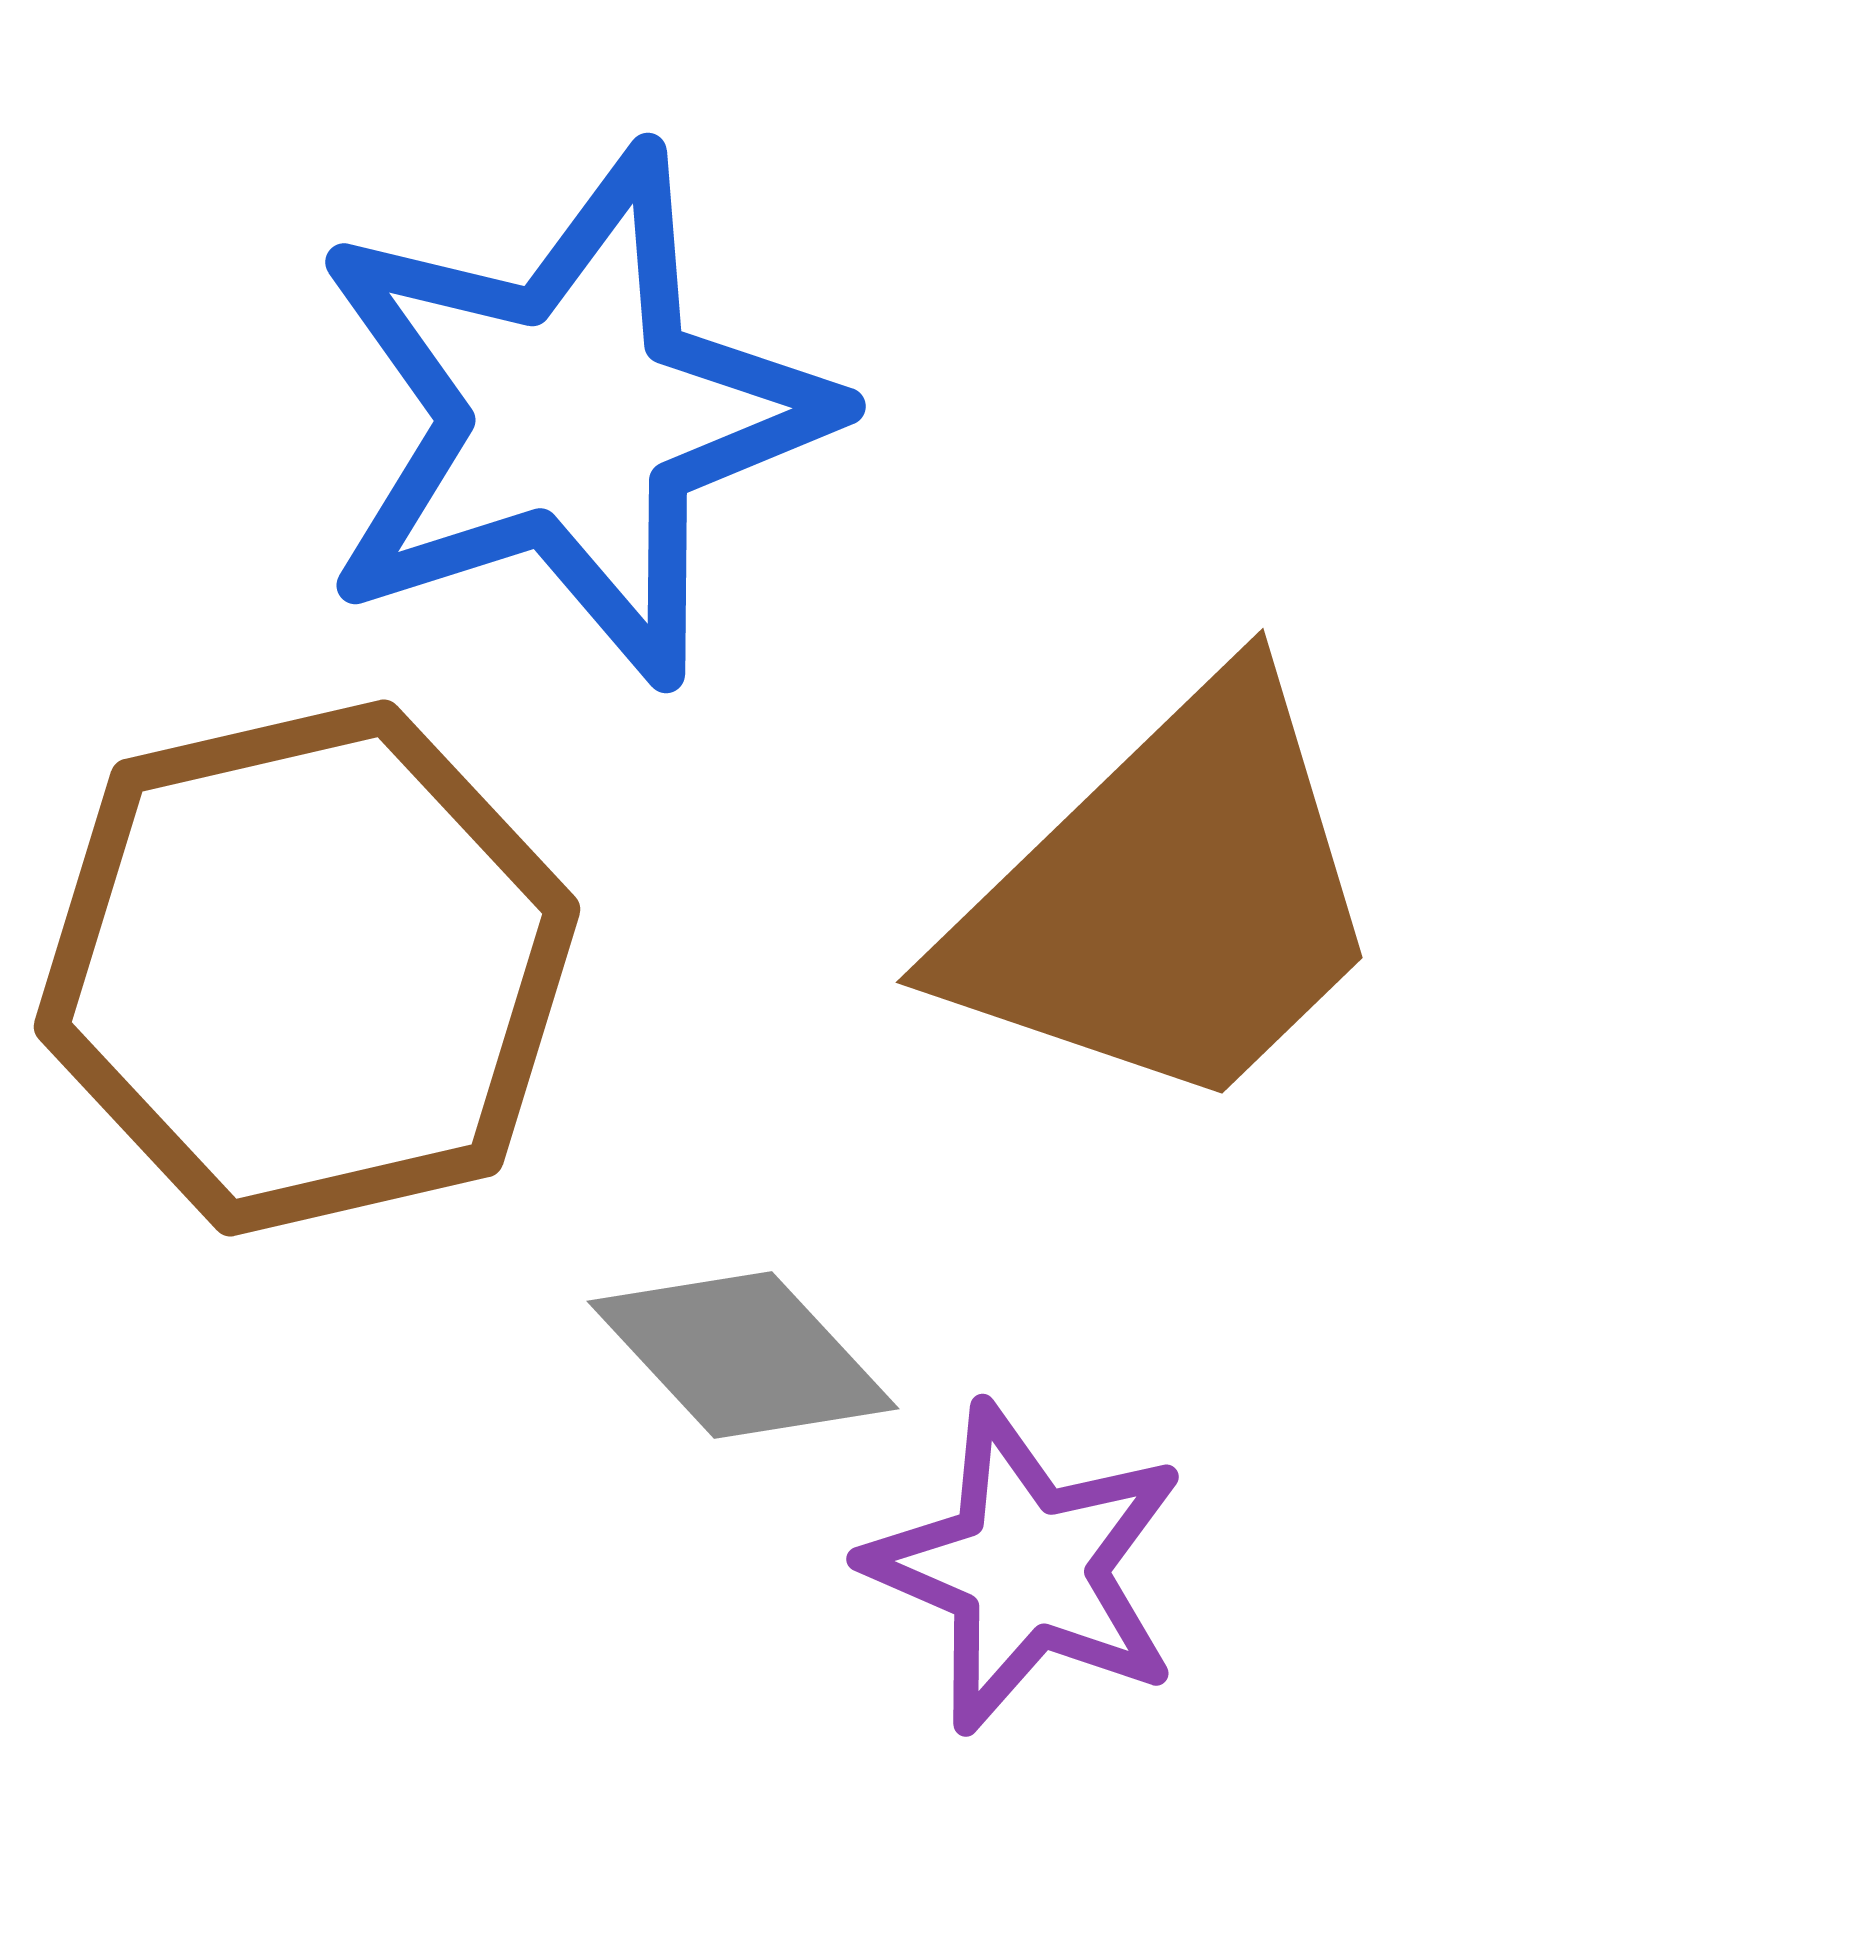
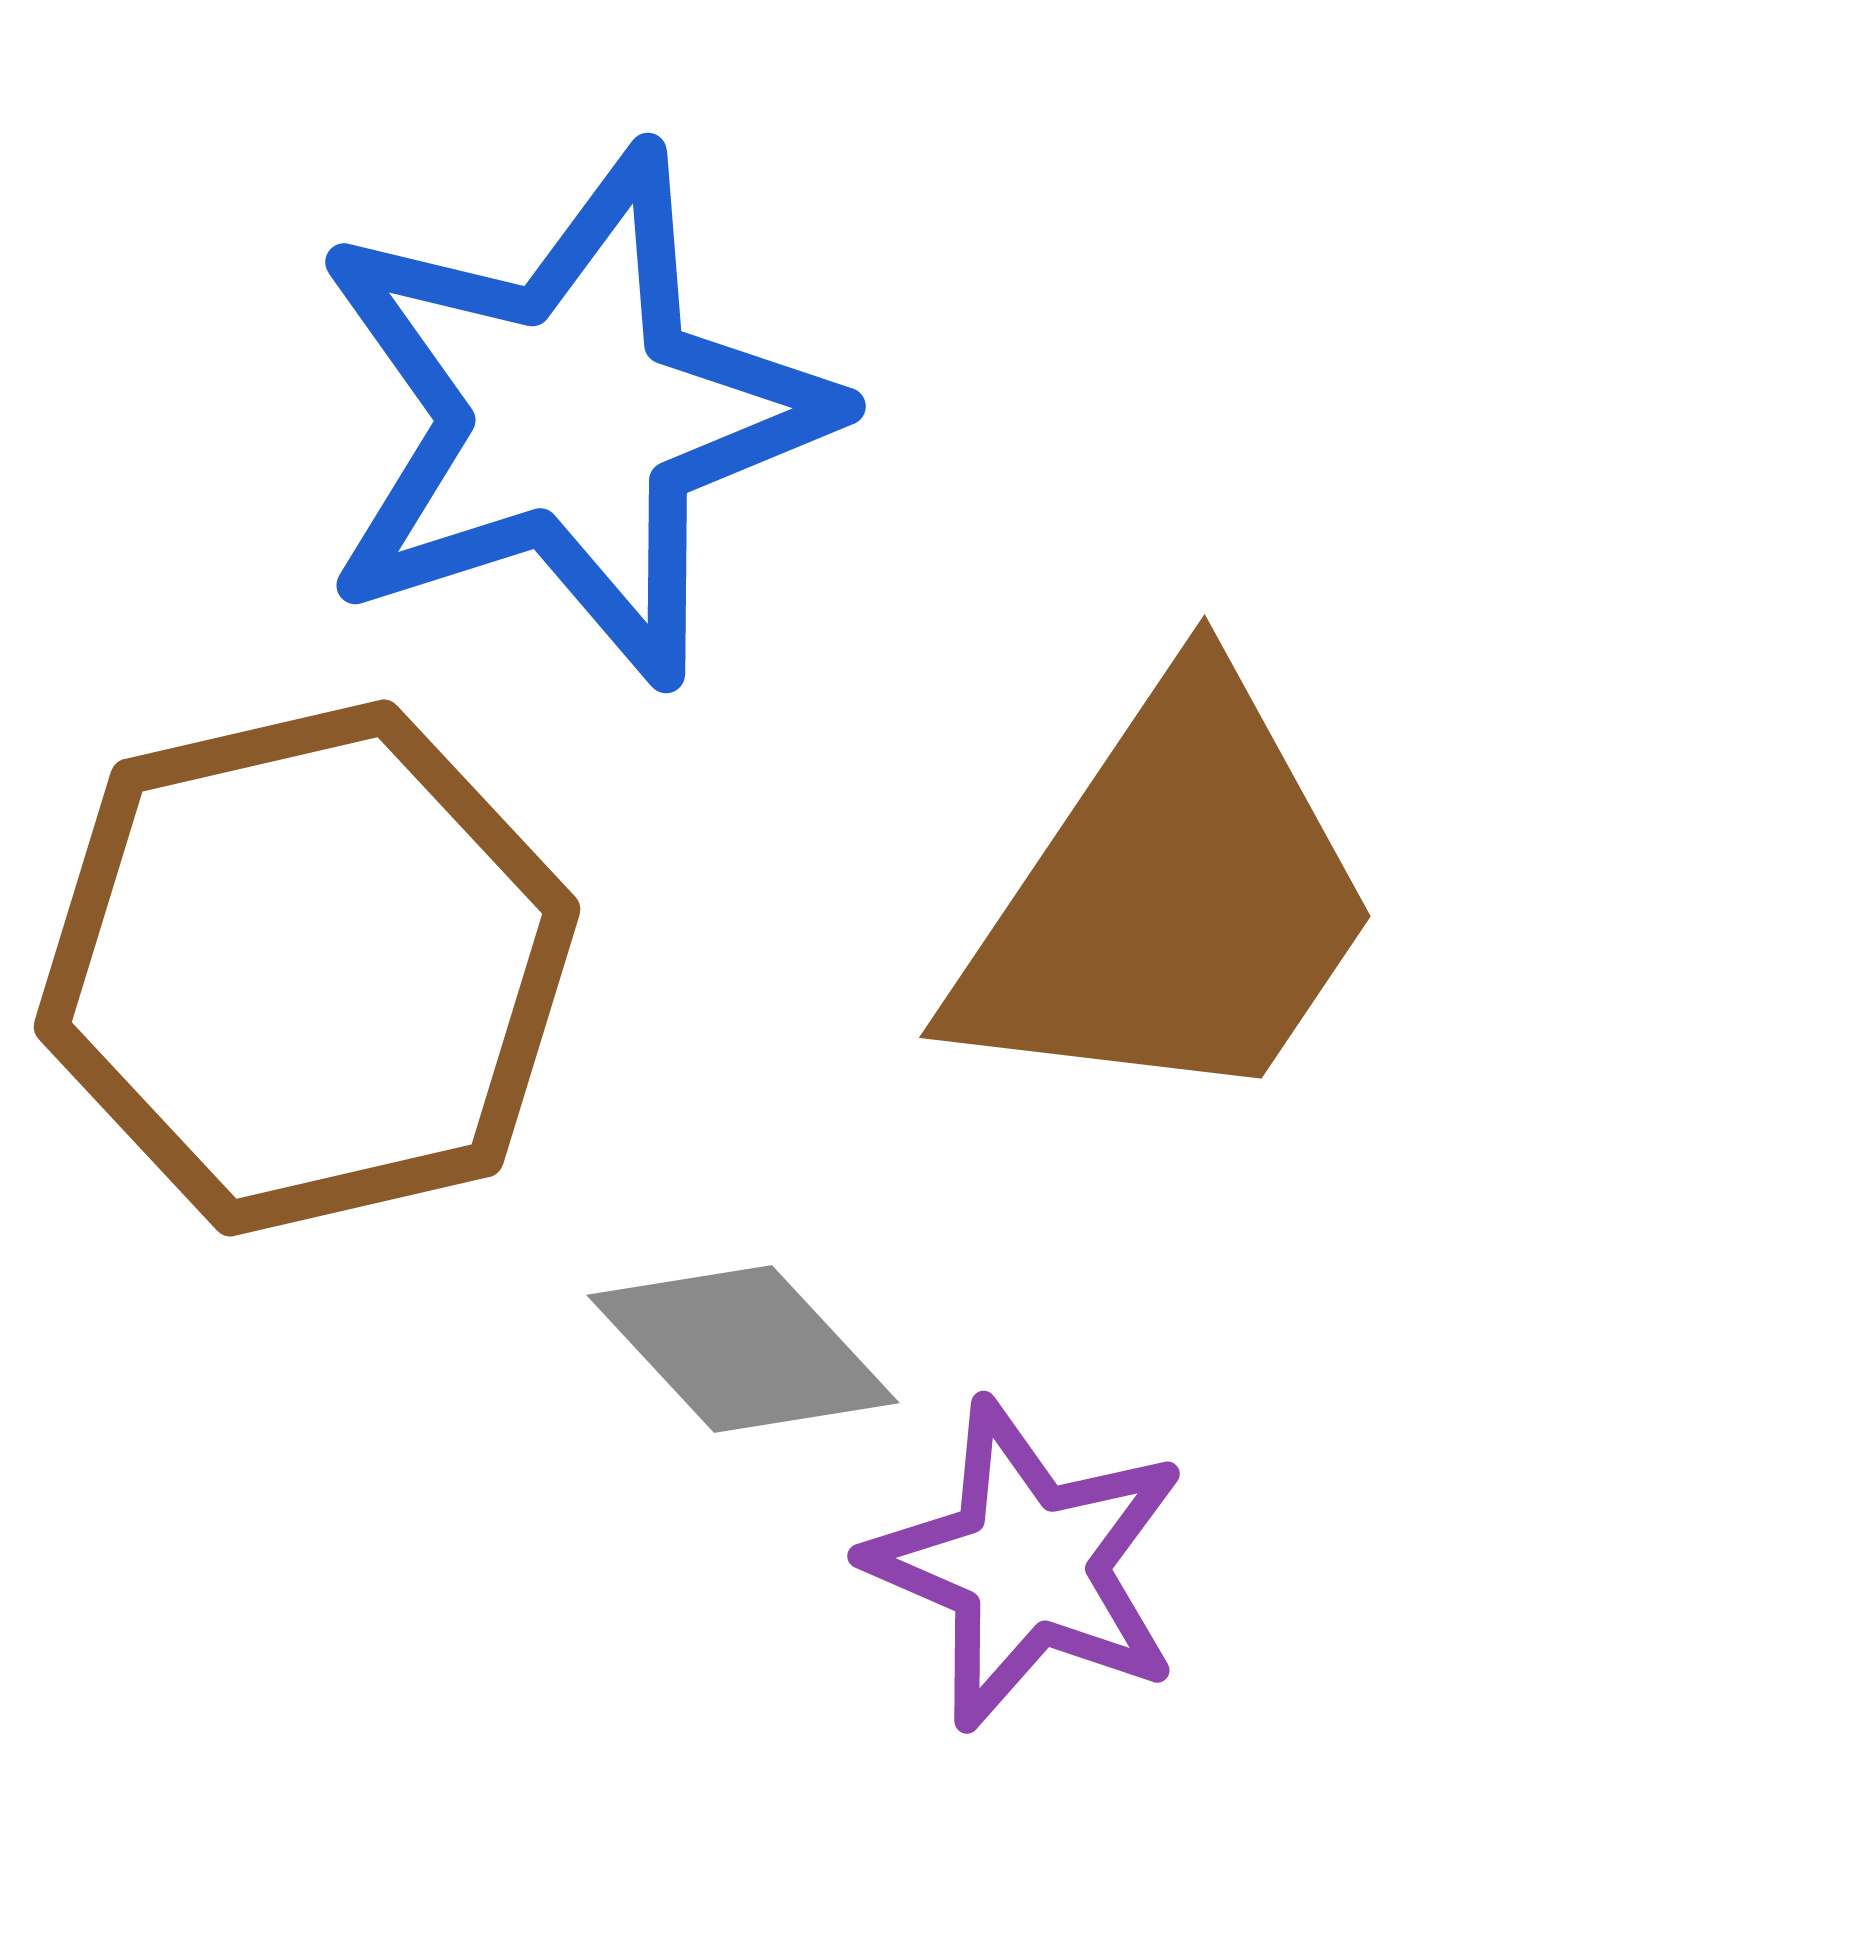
brown trapezoid: rotated 12 degrees counterclockwise
gray diamond: moved 6 px up
purple star: moved 1 px right, 3 px up
